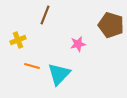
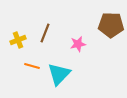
brown line: moved 18 px down
brown pentagon: rotated 15 degrees counterclockwise
